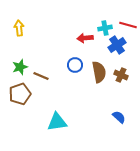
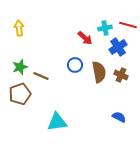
red arrow: rotated 133 degrees counterclockwise
blue cross: moved 1 px right, 2 px down
blue semicircle: rotated 16 degrees counterclockwise
